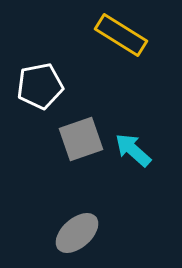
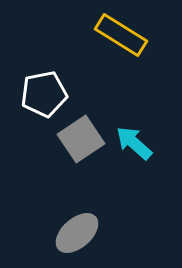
white pentagon: moved 4 px right, 8 px down
gray square: rotated 15 degrees counterclockwise
cyan arrow: moved 1 px right, 7 px up
